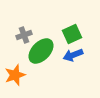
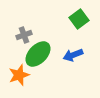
green square: moved 7 px right, 15 px up; rotated 12 degrees counterclockwise
green ellipse: moved 3 px left, 3 px down
orange star: moved 4 px right
